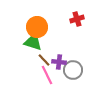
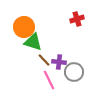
orange circle: moved 13 px left
gray circle: moved 1 px right, 2 px down
pink line: moved 2 px right, 5 px down
